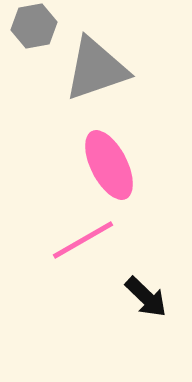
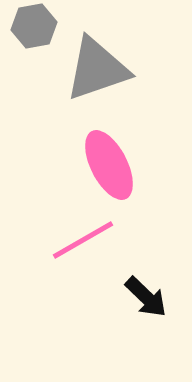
gray triangle: moved 1 px right
